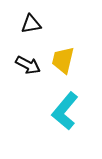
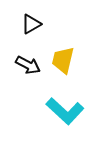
black triangle: rotated 20 degrees counterclockwise
cyan L-shape: rotated 87 degrees counterclockwise
